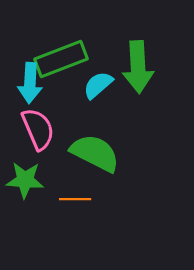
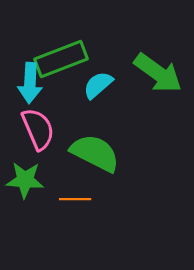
green arrow: moved 20 px right, 6 px down; rotated 51 degrees counterclockwise
